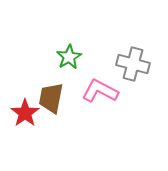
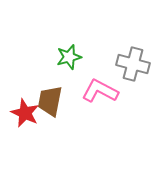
green star: rotated 15 degrees clockwise
brown trapezoid: moved 1 px left, 3 px down
red star: rotated 12 degrees counterclockwise
